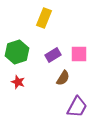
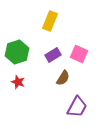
yellow rectangle: moved 6 px right, 3 px down
pink square: rotated 24 degrees clockwise
